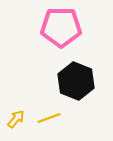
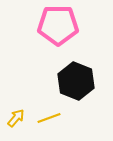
pink pentagon: moved 3 px left, 2 px up
yellow arrow: moved 1 px up
